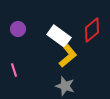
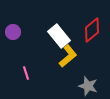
purple circle: moved 5 px left, 3 px down
white rectangle: rotated 15 degrees clockwise
pink line: moved 12 px right, 3 px down
gray star: moved 23 px right
